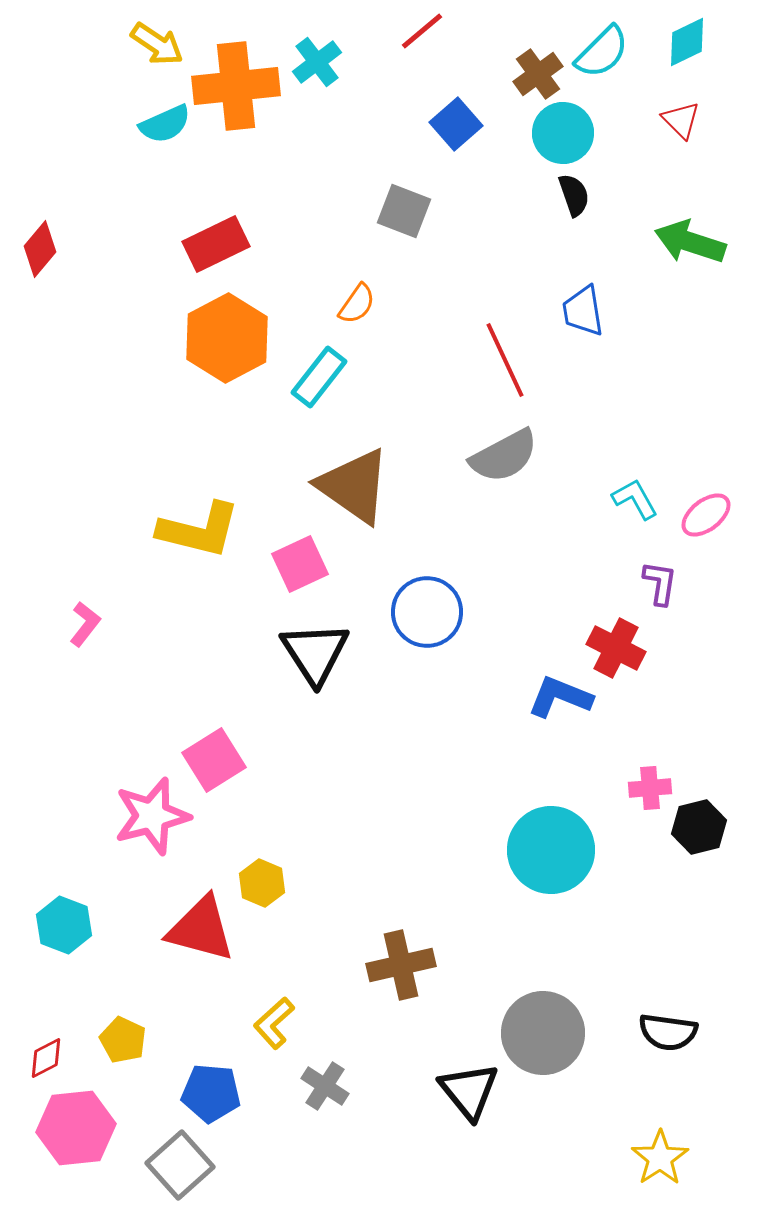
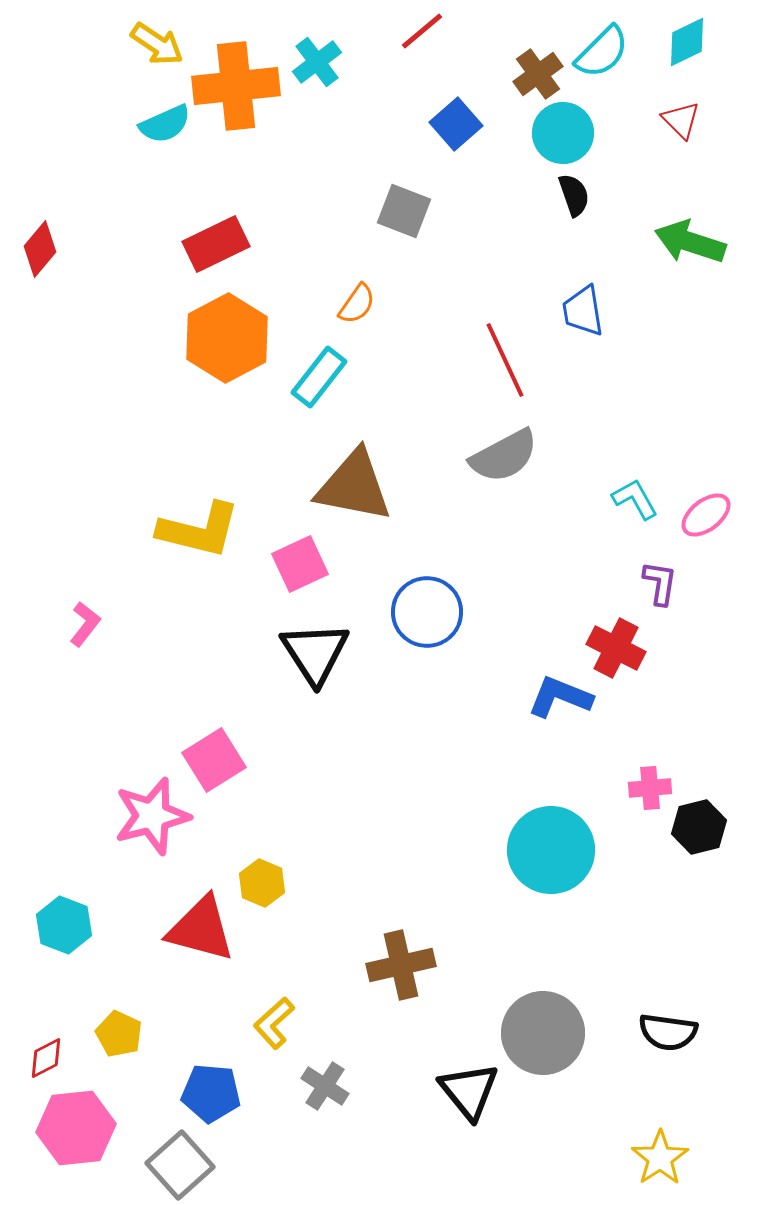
brown triangle at (354, 486): rotated 24 degrees counterclockwise
yellow pentagon at (123, 1040): moved 4 px left, 6 px up
